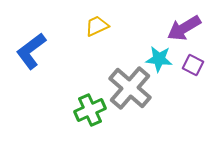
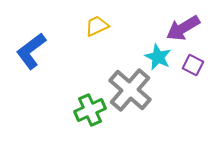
purple arrow: moved 1 px left
cyan star: moved 1 px left, 2 px up; rotated 20 degrees clockwise
gray cross: moved 2 px down
